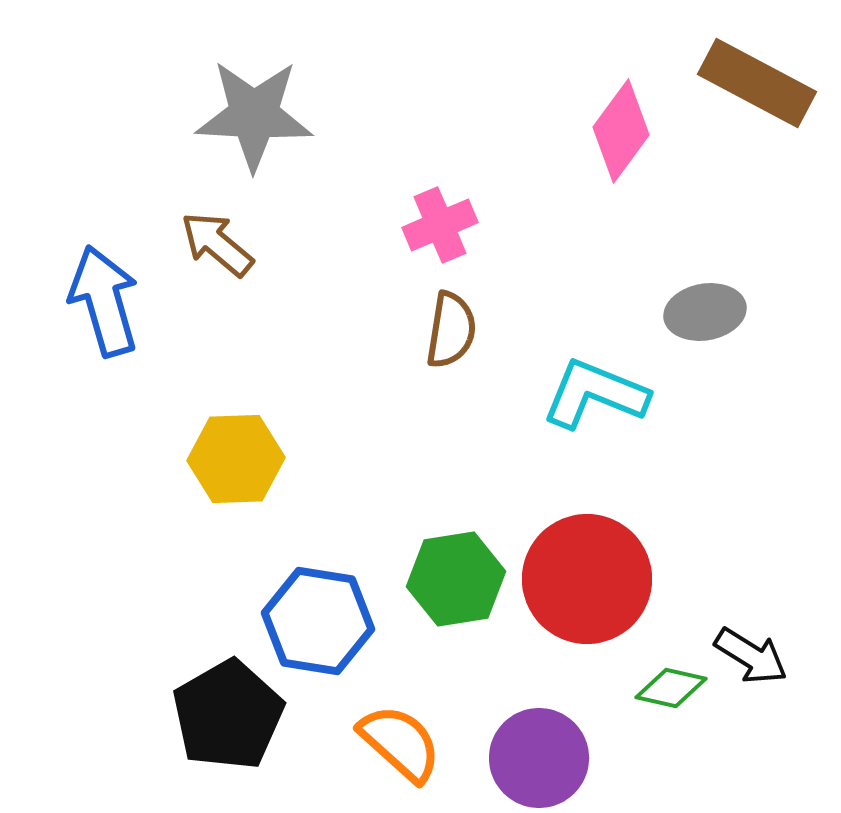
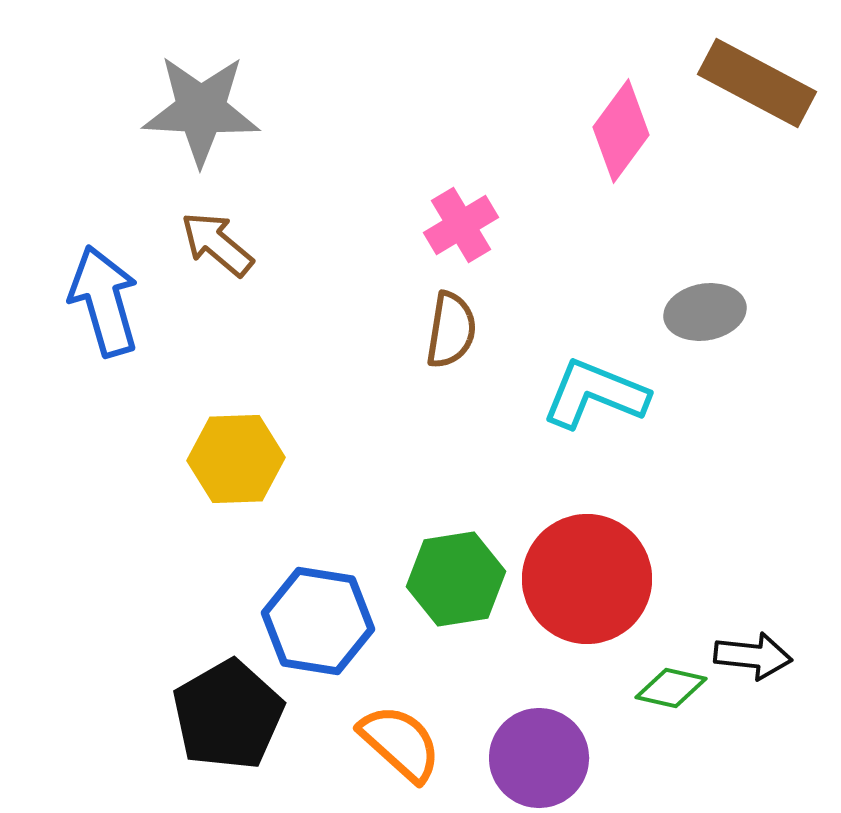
gray star: moved 53 px left, 5 px up
pink cross: moved 21 px right; rotated 8 degrees counterclockwise
black arrow: moved 2 px right; rotated 26 degrees counterclockwise
